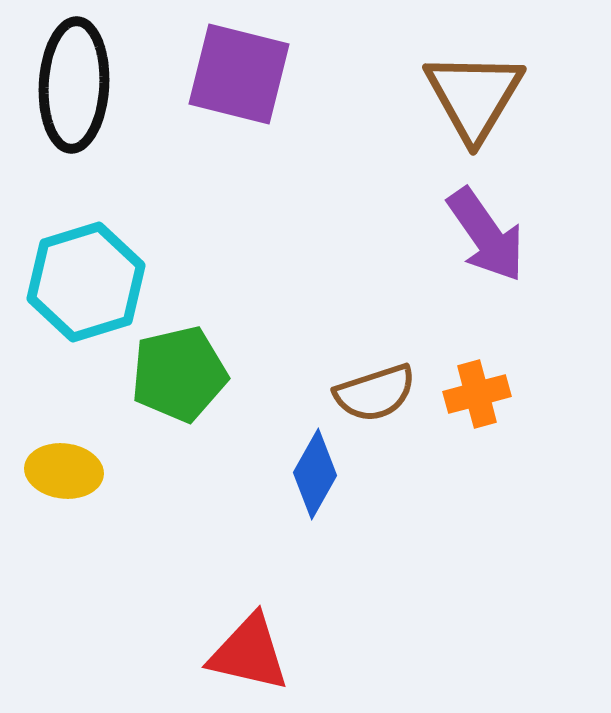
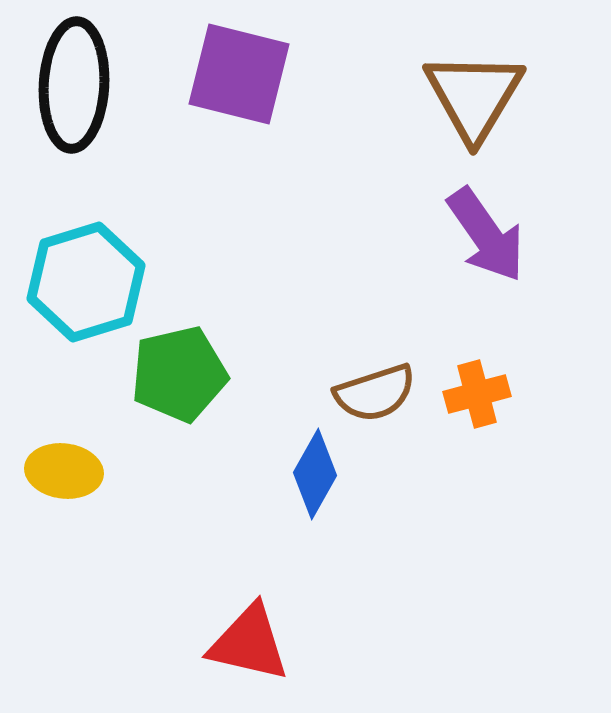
red triangle: moved 10 px up
